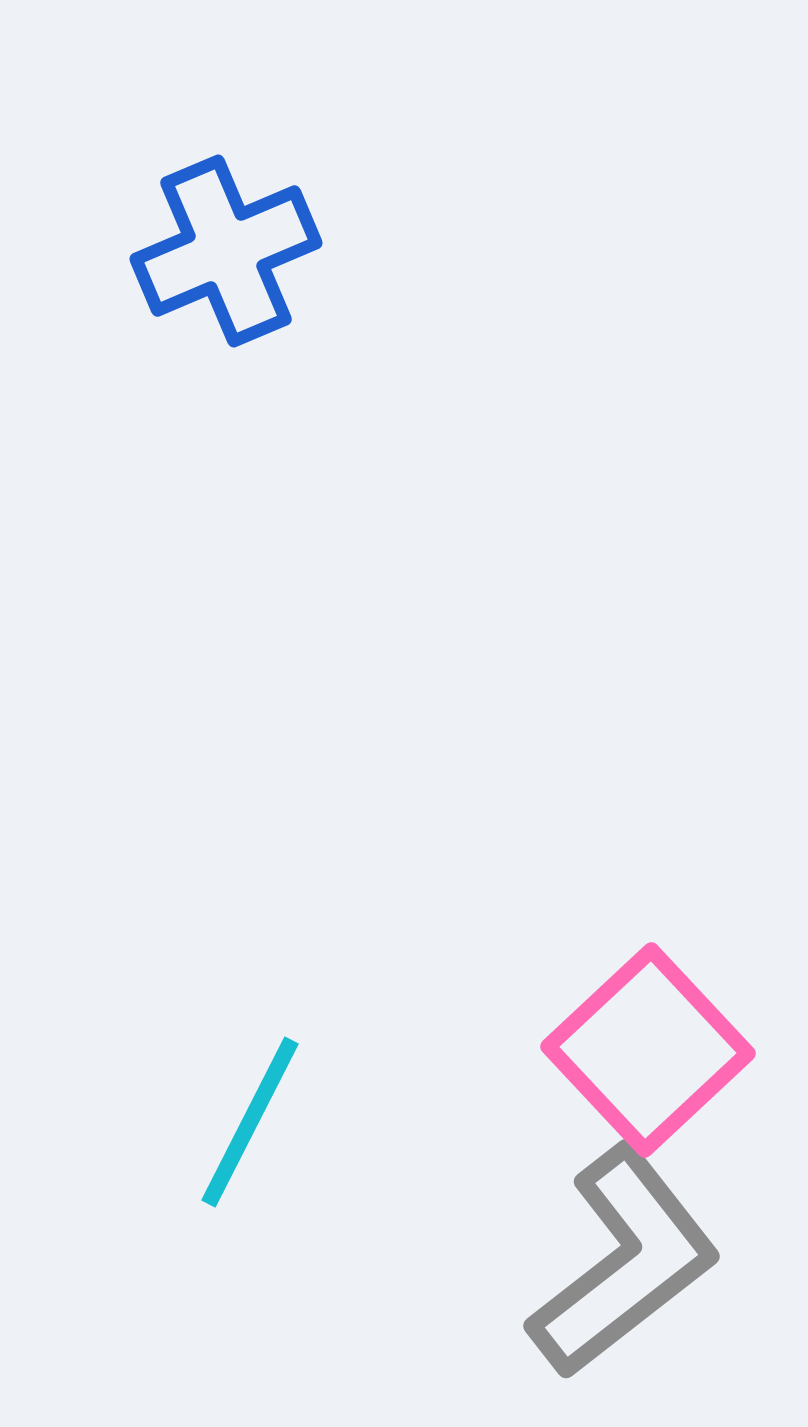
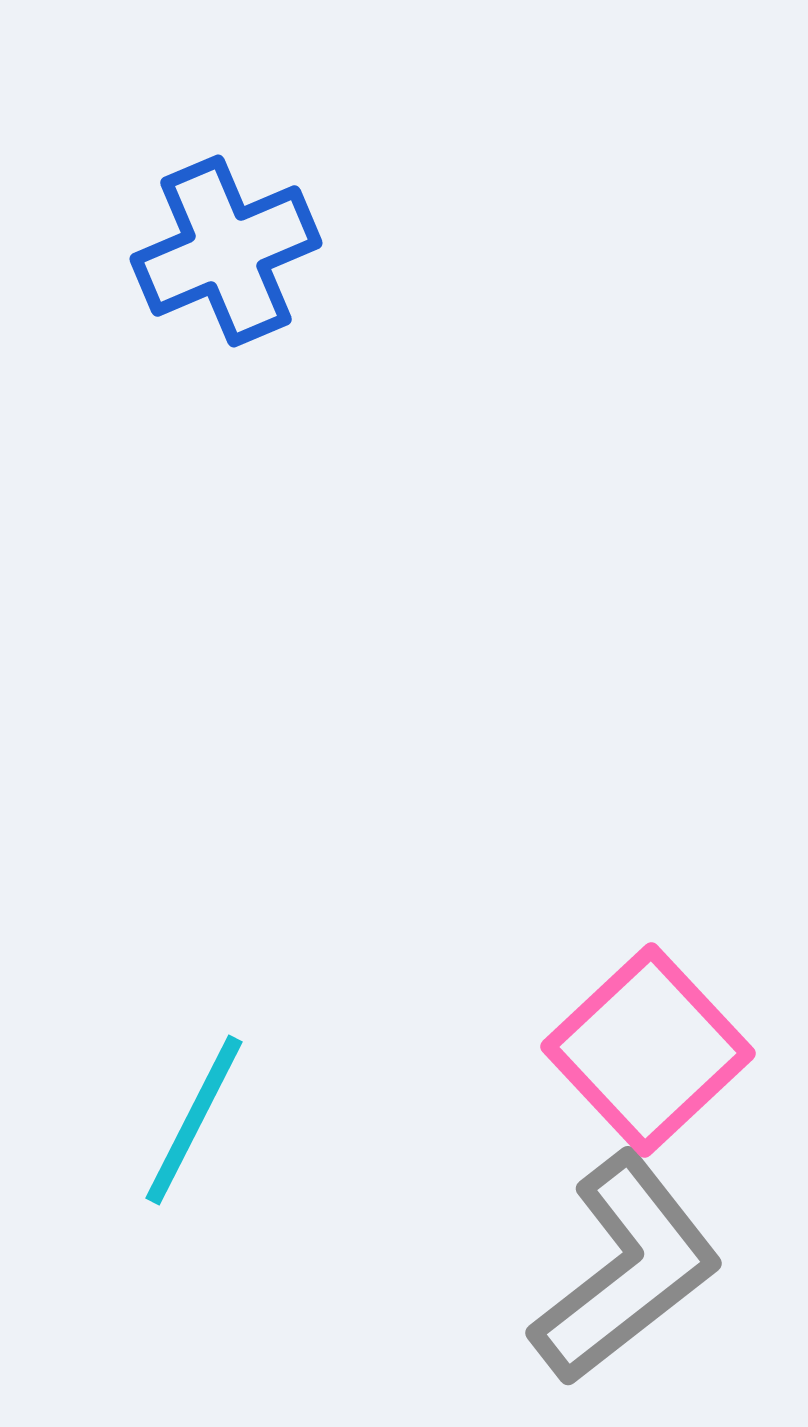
cyan line: moved 56 px left, 2 px up
gray L-shape: moved 2 px right, 7 px down
